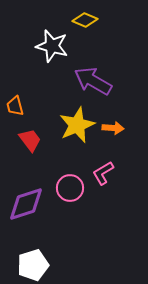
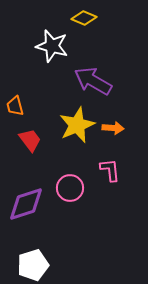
yellow diamond: moved 1 px left, 2 px up
pink L-shape: moved 7 px right, 3 px up; rotated 115 degrees clockwise
